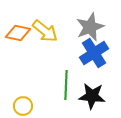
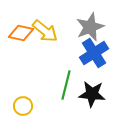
orange diamond: moved 3 px right
green line: rotated 12 degrees clockwise
black star: moved 2 px up
